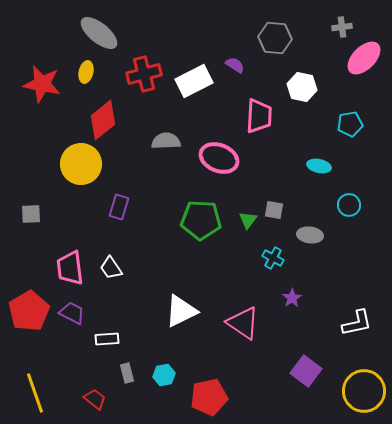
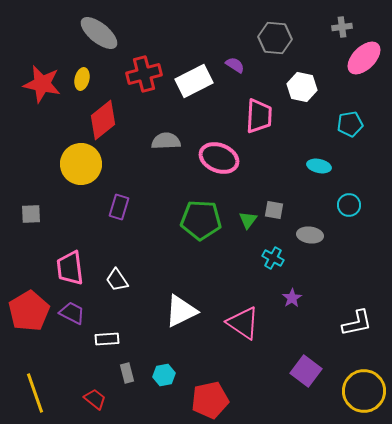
yellow ellipse at (86, 72): moved 4 px left, 7 px down
white trapezoid at (111, 268): moved 6 px right, 12 px down
red pentagon at (209, 397): moved 1 px right, 3 px down
